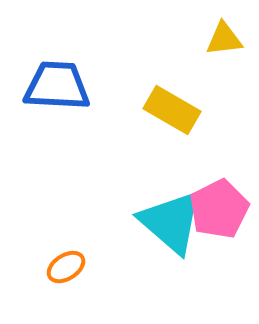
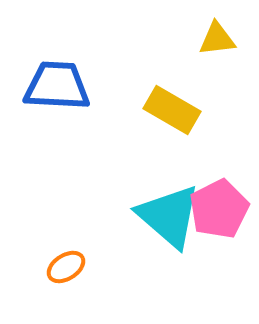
yellow triangle: moved 7 px left
cyan triangle: moved 2 px left, 6 px up
